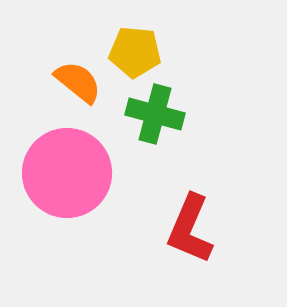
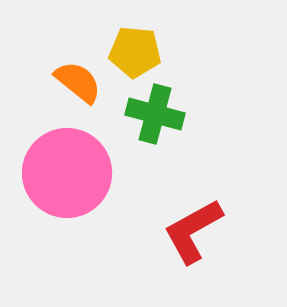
red L-shape: moved 3 px right, 2 px down; rotated 38 degrees clockwise
